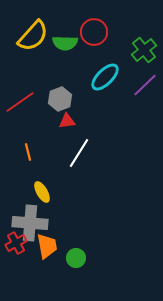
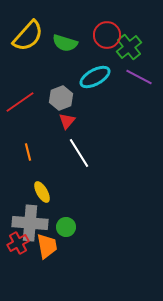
red circle: moved 13 px right, 3 px down
yellow semicircle: moved 5 px left
green semicircle: rotated 15 degrees clockwise
green cross: moved 15 px left, 3 px up
cyan ellipse: moved 10 px left; rotated 16 degrees clockwise
purple line: moved 6 px left, 8 px up; rotated 72 degrees clockwise
gray hexagon: moved 1 px right, 1 px up
red triangle: rotated 42 degrees counterclockwise
white line: rotated 64 degrees counterclockwise
red cross: moved 2 px right
green circle: moved 10 px left, 31 px up
